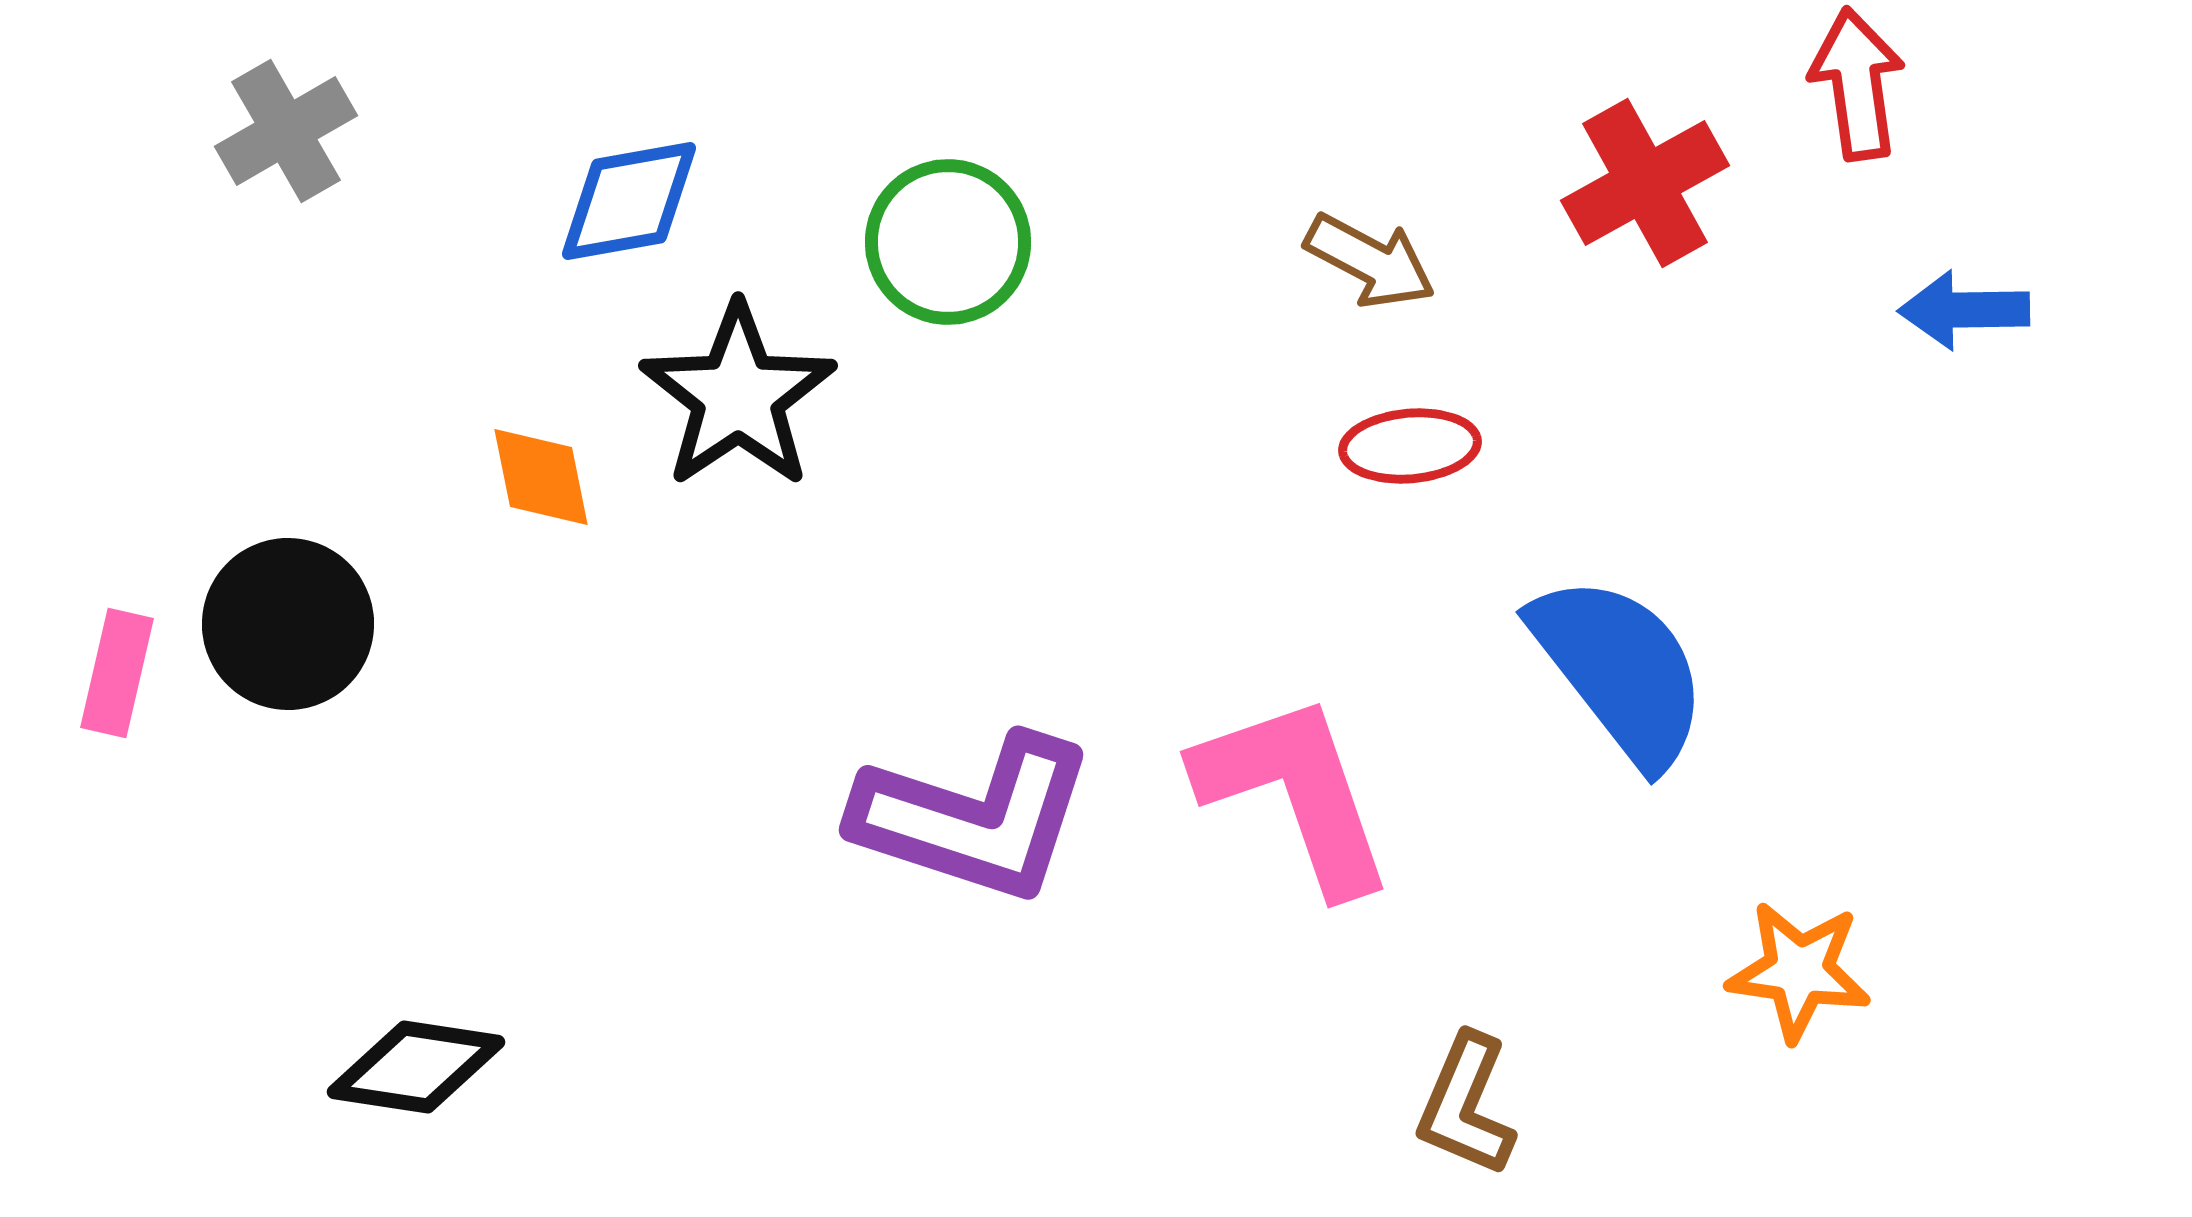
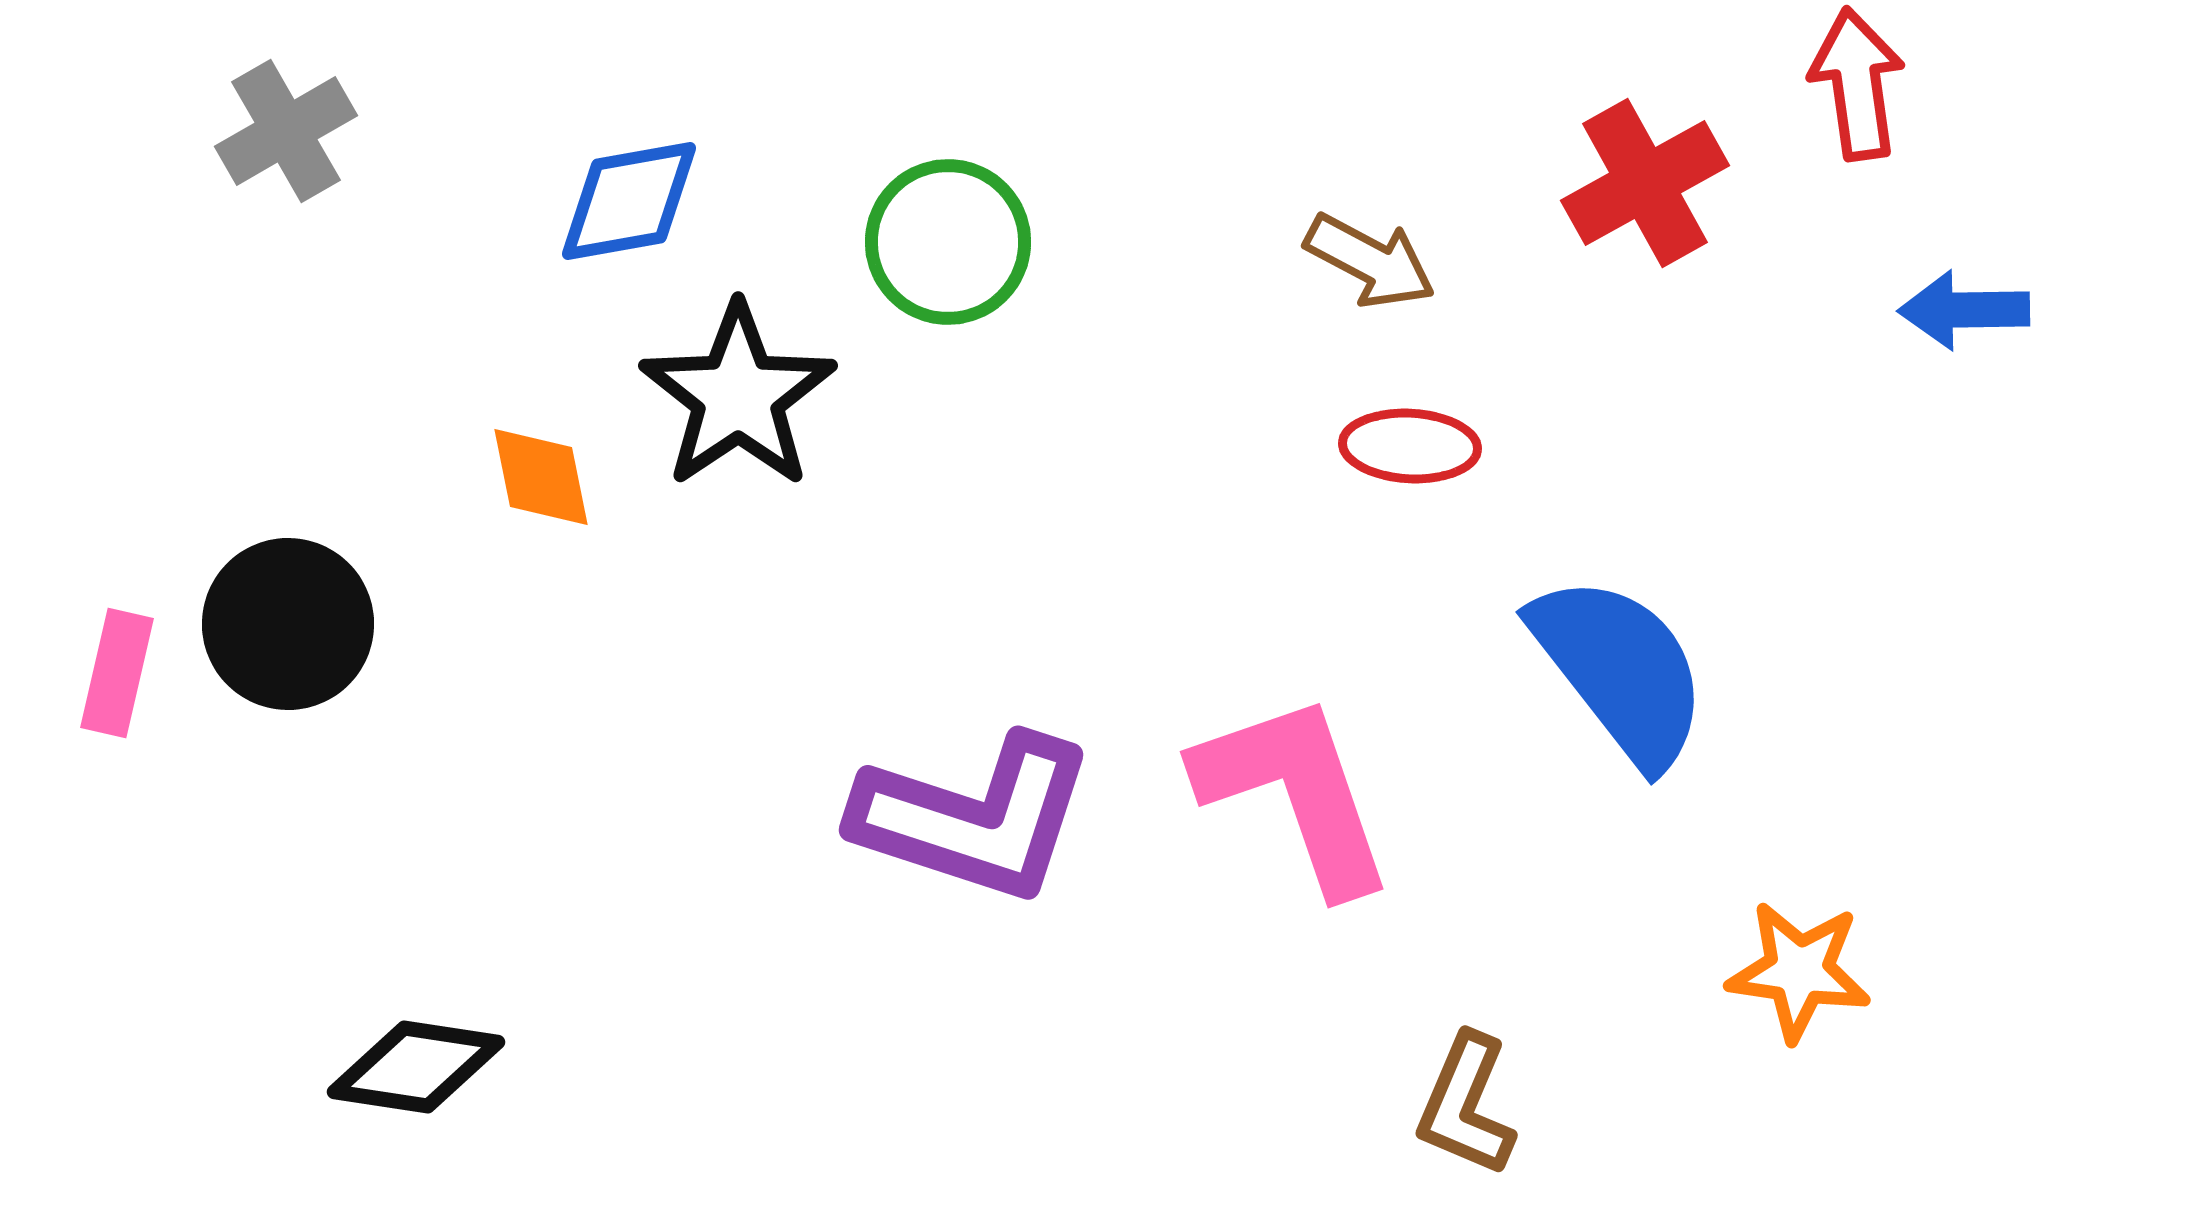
red ellipse: rotated 8 degrees clockwise
